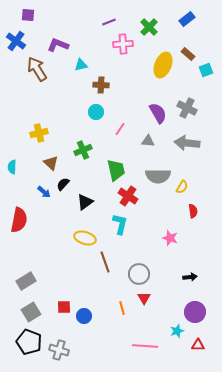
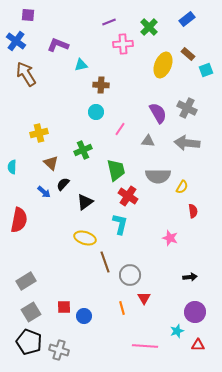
brown arrow at (37, 69): moved 11 px left, 5 px down
gray circle at (139, 274): moved 9 px left, 1 px down
